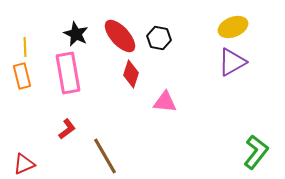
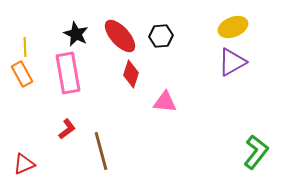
black hexagon: moved 2 px right, 2 px up; rotated 15 degrees counterclockwise
orange rectangle: moved 2 px up; rotated 15 degrees counterclockwise
brown line: moved 4 px left, 5 px up; rotated 15 degrees clockwise
